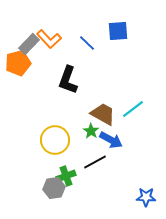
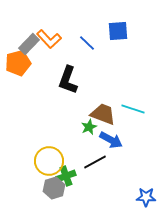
cyan line: rotated 55 degrees clockwise
brown trapezoid: rotated 8 degrees counterclockwise
green star: moved 2 px left, 4 px up; rotated 14 degrees clockwise
yellow circle: moved 6 px left, 21 px down
gray hexagon: rotated 10 degrees counterclockwise
